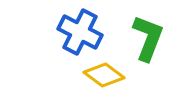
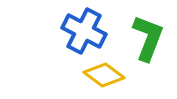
blue cross: moved 4 px right, 1 px up
